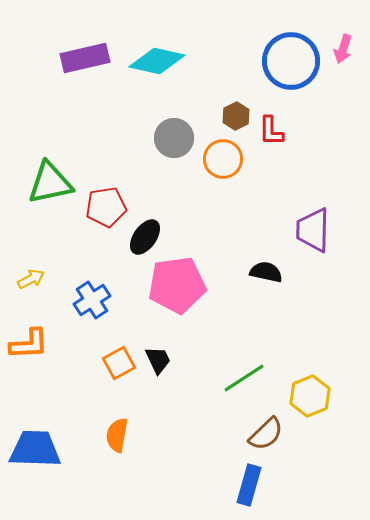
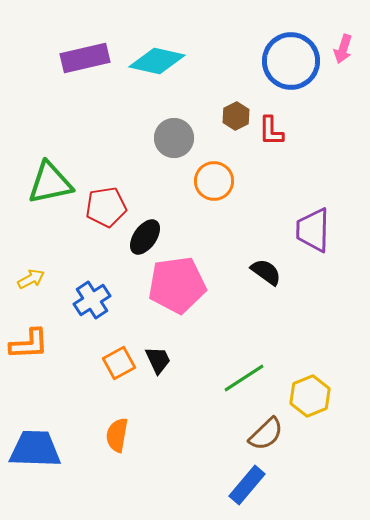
orange circle: moved 9 px left, 22 px down
black semicircle: rotated 24 degrees clockwise
blue rectangle: moved 2 px left; rotated 24 degrees clockwise
